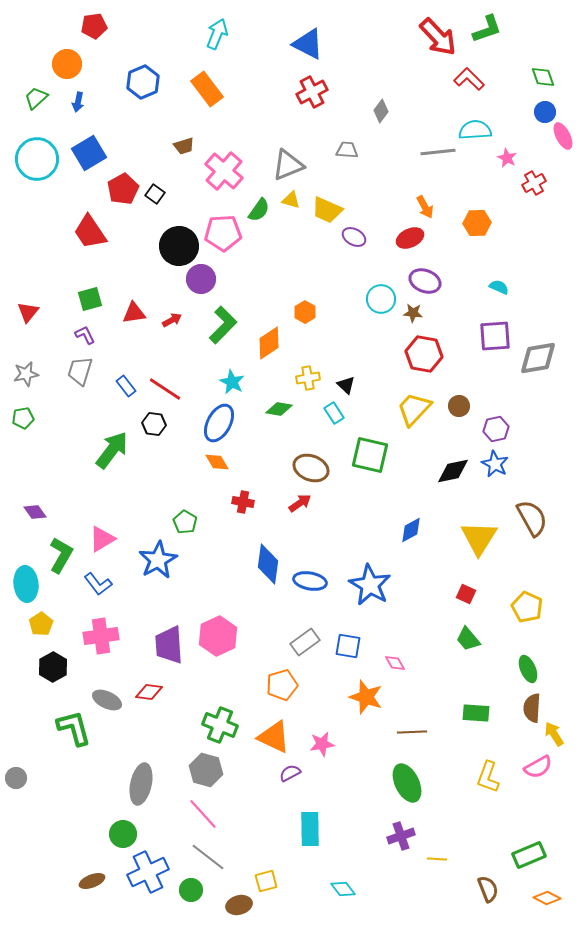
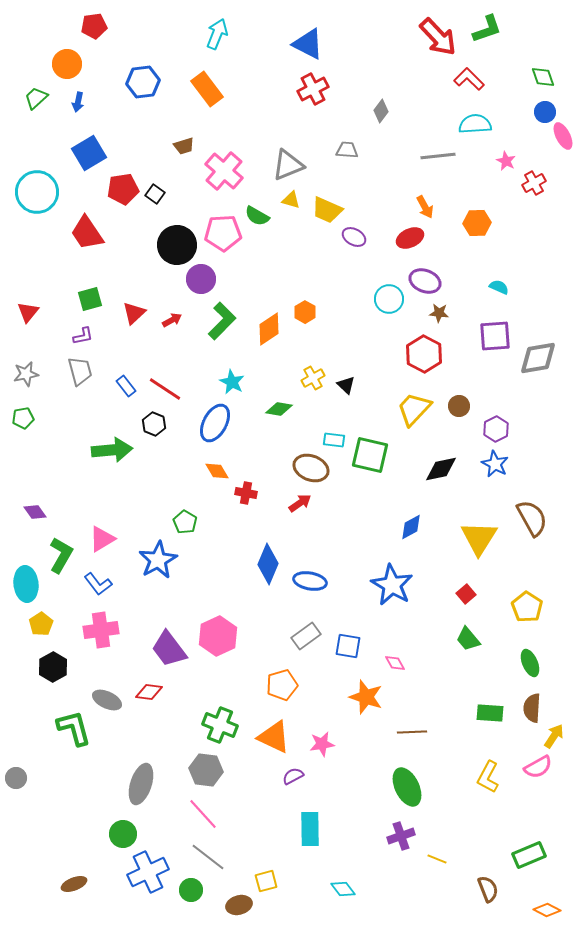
blue hexagon at (143, 82): rotated 16 degrees clockwise
red cross at (312, 92): moved 1 px right, 3 px up
cyan semicircle at (475, 130): moved 6 px up
gray line at (438, 152): moved 4 px down
pink star at (507, 158): moved 1 px left, 3 px down
cyan circle at (37, 159): moved 33 px down
red pentagon at (123, 189): rotated 20 degrees clockwise
green semicircle at (259, 210): moved 2 px left, 6 px down; rotated 85 degrees clockwise
red trapezoid at (90, 232): moved 3 px left, 1 px down
black circle at (179, 246): moved 2 px left, 1 px up
cyan circle at (381, 299): moved 8 px right
red triangle at (134, 313): rotated 35 degrees counterclockwise
brown star at (413, 313): moved 26 px right
green L-shape at (223, 325): moved 1 px left, 4 px up
purple L-shape at (85, 335): moved 2 px left, 1 px down; rotated 105 degrees clockwise
orange diamond at (269, 343): moved 14 px up
red hexagon at (424, 354): rotated 18 degrees clockwise
gray trapezoid at (80, 371): rotated 148 degrees clockwise
yellow cross at (308, 378): moved 5 px right; rotated 20 degrees counterclockwise
cyan rectangle at (334, 413): moved 27 px down; rotated 50 degrees counterclockwise
blue ellipse at (219, 423): moved 4 px left
black hexagon at (154, 424): rotated 15 degrees clockwise
purple hexagon at (496, 429): rotated 15 degrees counterclockwise
green arrow at (112, 450): rotated 48 degrees clockwise
orange diamond at (217, 462): moved 9 px down
black diamond at (453, 471): moved 12 px left, 2 px up
red cross at (243, 502): moved 3 px right, 9 px up
blue diamond at (411, 530): moved 3 px up
blue diamond at (268, 564): rotated 15 degrees clockwise
blue star at (370, 585): moved 22 px right
red square at (466, 594): rotated 24 degrees clockwise
yellow pentagon at (527, 607): rotated 8 degrees clockwise
pink cross at (101, 636): moved 6 px up
gray rectangle at (305, 642): moved 1 px right, 6 px up
purple trapezoid at (169, 645): moved 4 px down; rotated 33 degrees counterclockwise
green ellipse at (528, 669): moved 2 px right, 6 px up
green rectangle at (476, 713): moved 14 px right
yellow arrow at (554, 734): moved 2 px down; rotated 65 degrees clockwise
gray hexagon at (206, 770): rotated 8 degrees counterclockwise
purple semicircle at (290, 773): moved 3 px right, 3 px down
yellow L-shape at (488, 777): rotated 8 degrees clockwise
green ellipse at (407, 783): moved 4 px down
gray ellipse at (141, 784): rotated 6 degrees clockwise
yellow line at (437, 859): rotated 18 degrees clockwise
brown ellipse at (92, 881): moved 18 px left, 3 px down
orange diamond at (547, 898): moved 12 px down
